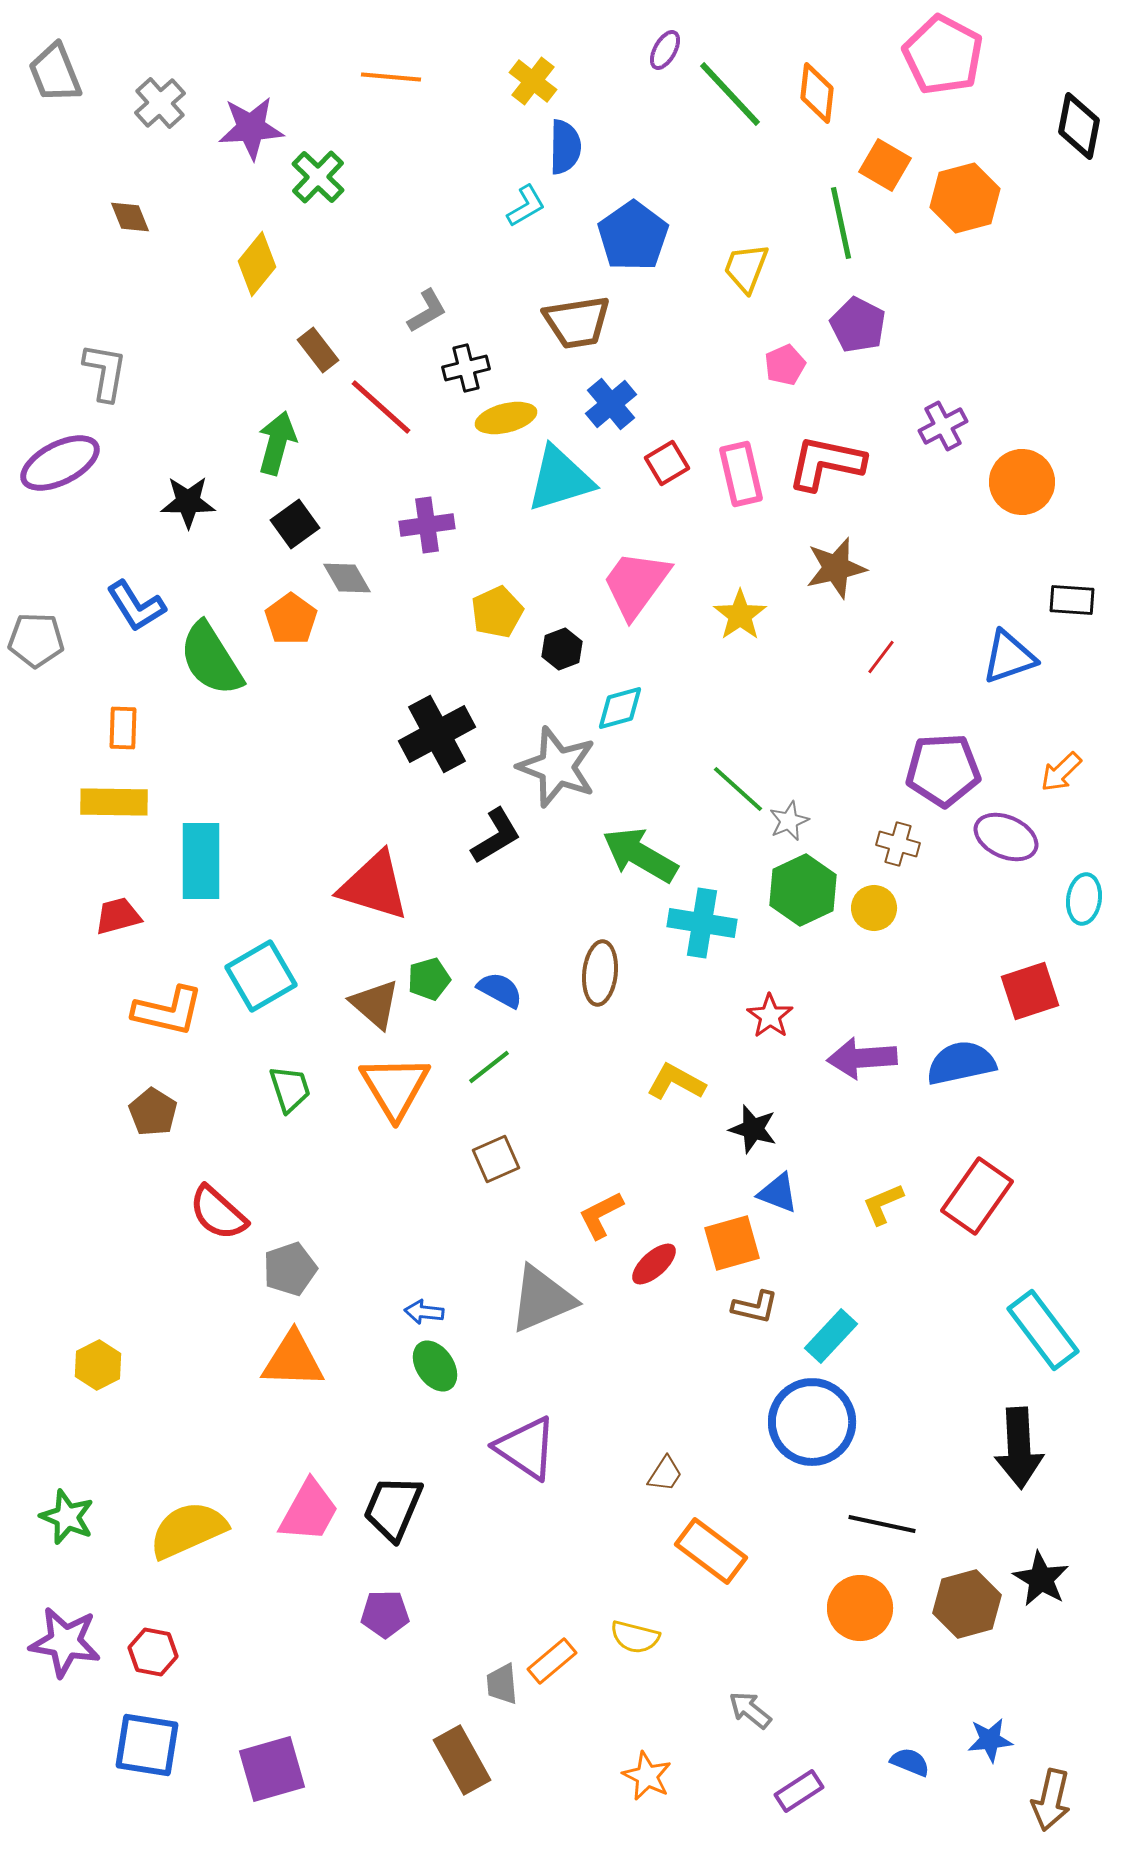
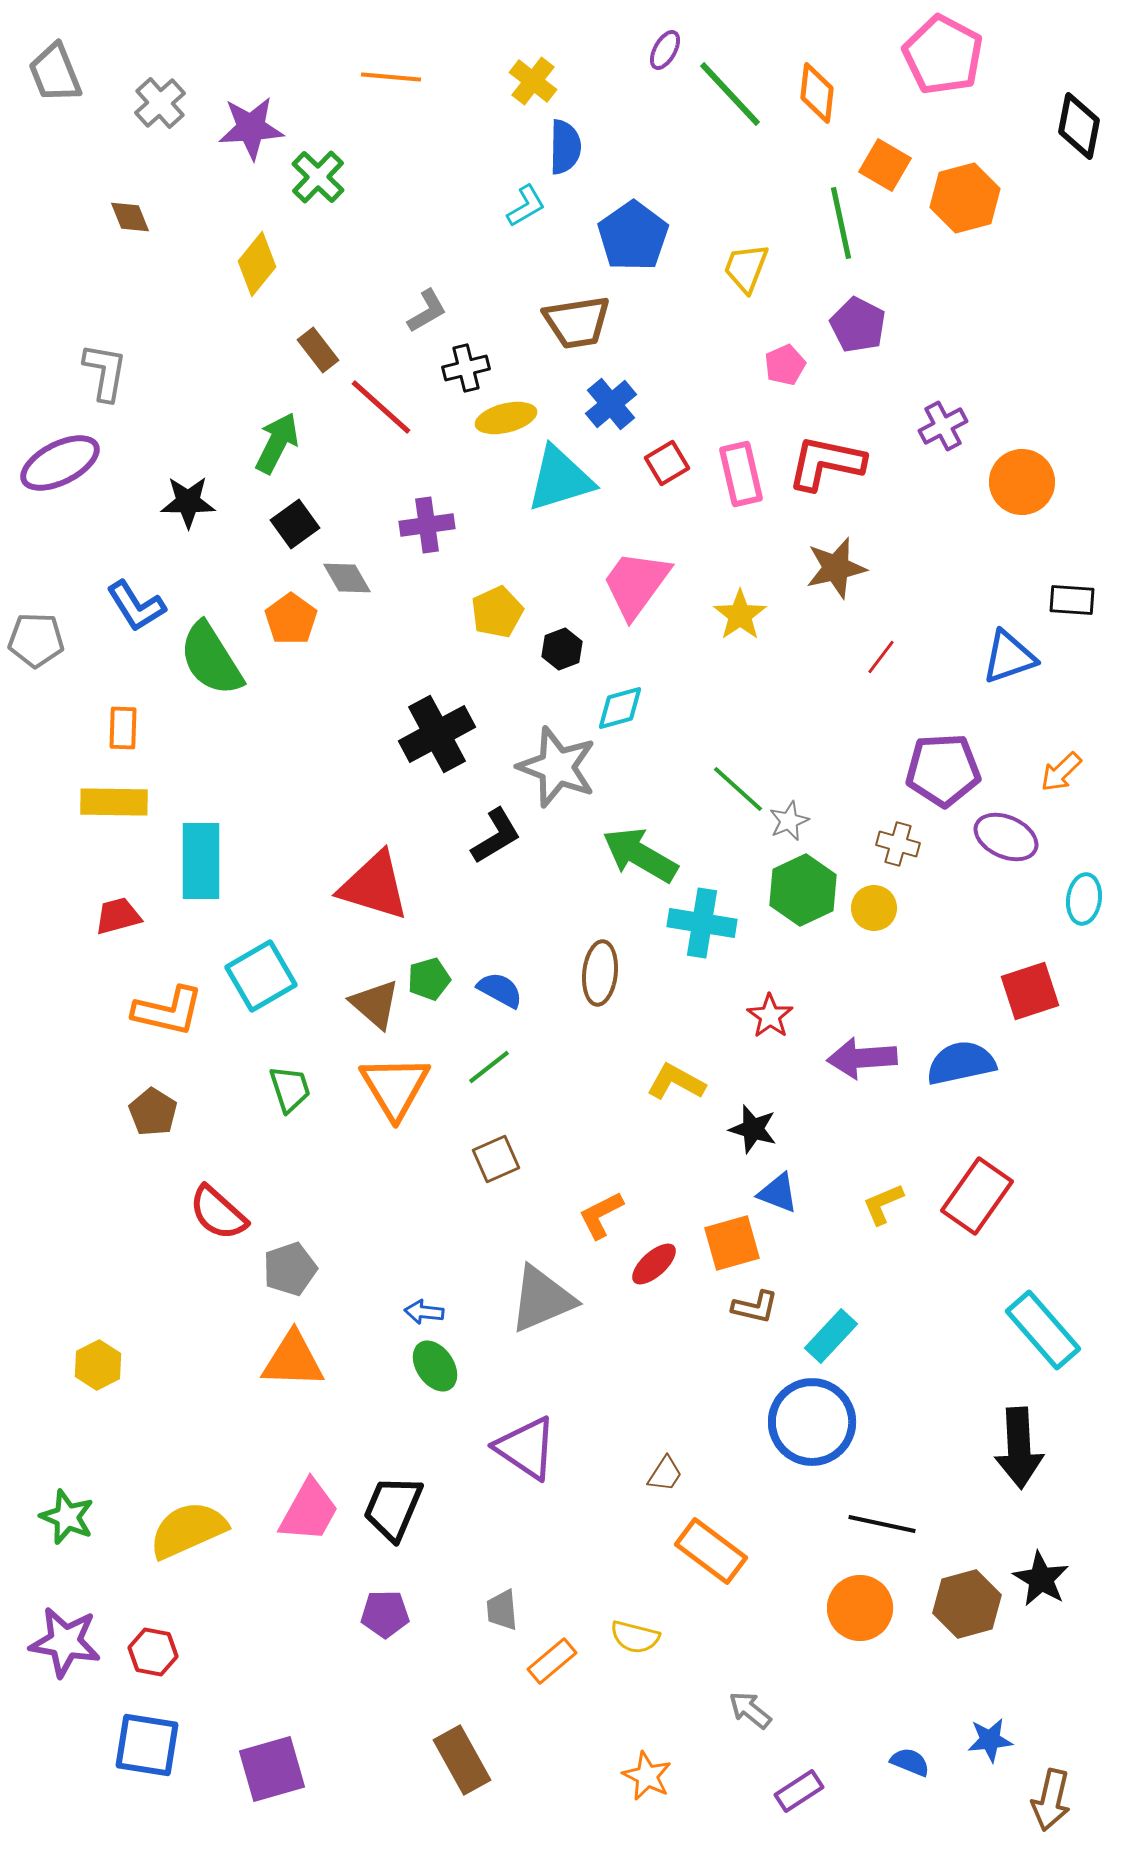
green arrow at (277, 443): rotated 12 degrees clockwise
cyan rectangle at (1043, 1330): rotated 4 degrees counterclockwise
gray trapezoid at (502, 1684): moved 74 px up
